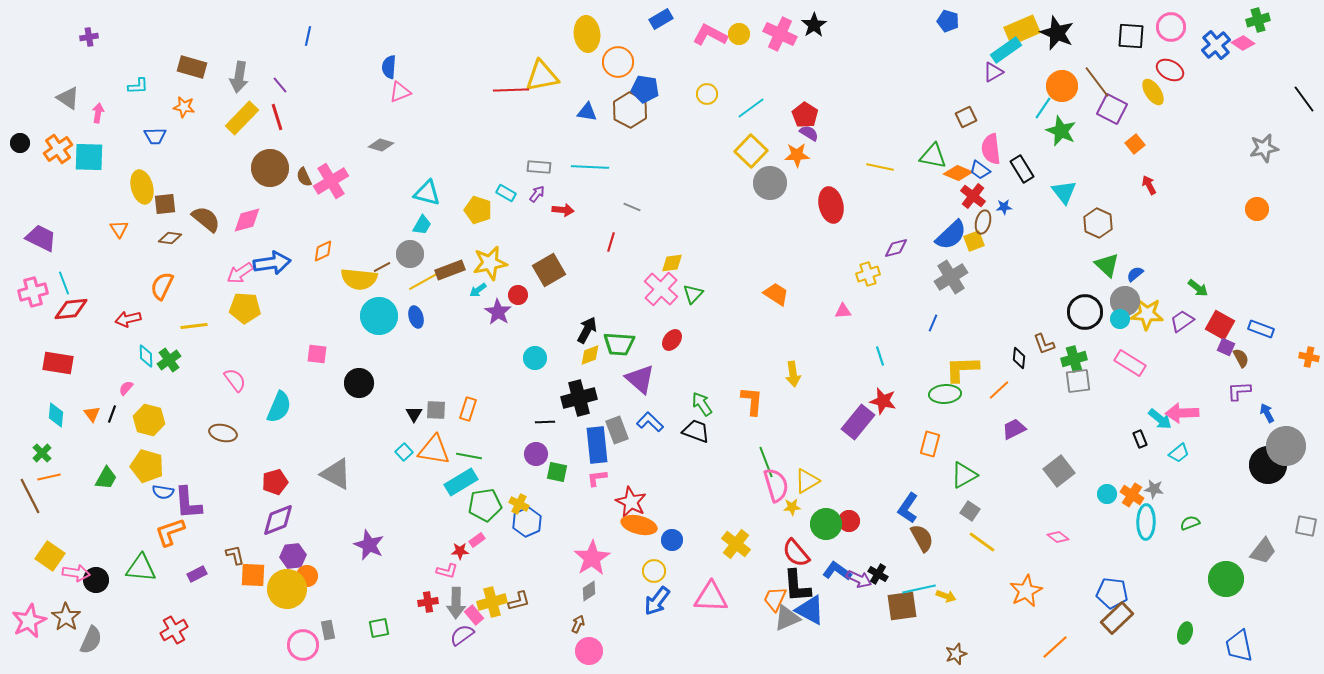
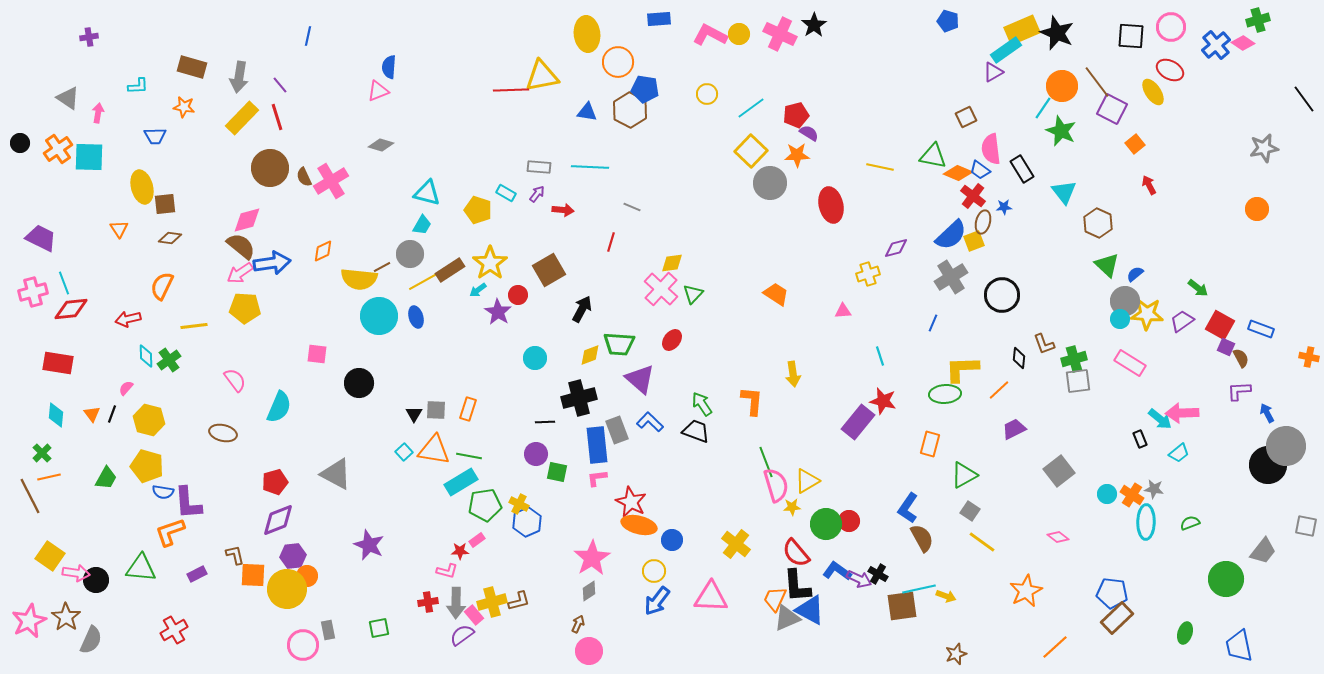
blue rectangle at (661, 19): moved 2 px left; rotated 25 degrees clockwise
pink triangle at (400, 92): moved 22 px left, 1 px up
red pentagon at (805, 115): moved 9 px left; rotated 25 degrees clockwise
brown semicircle at (206, 219): moved 35 px right, 27 px down
yellow star at (490, 263): rotated 24 degrees counterclockwise
brown rectangle at (450, 270): rotated 12 degrees counterclockwise
black circle at (1085, 312): moved 83 px left, 17 px up
black arrow at (587, 330): moved 5 px left, 21 px up
